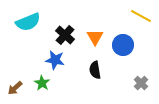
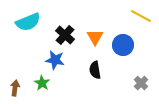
brown arrow: rotated 140 degrees clockwise
